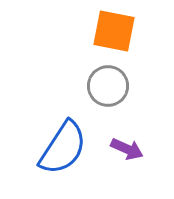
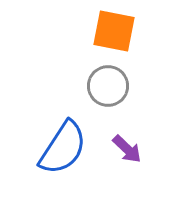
purple arrow: rotated 20 degrees clockwise
